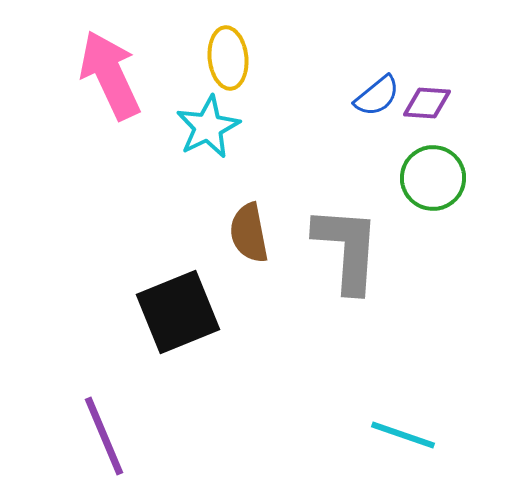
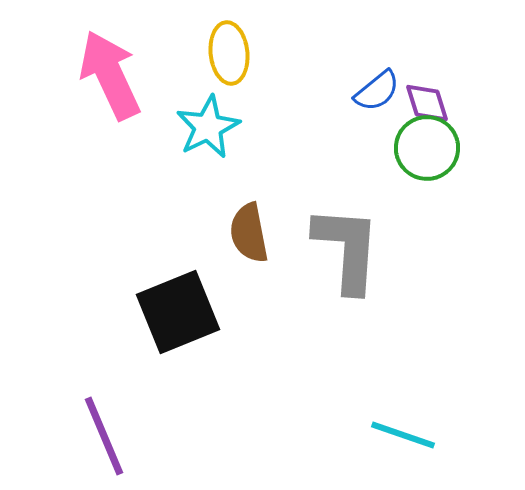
yellow ellipse: moved 1 px right, 5 px up
blue semicircle: moved 5 px up
purple diamond: rotated 69 degrees clockwise
green circle: moved 6 px left, 30 px up
